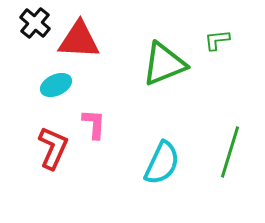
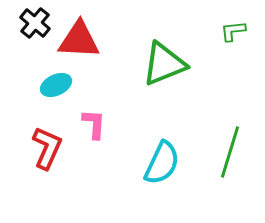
green L-shape: moved 16 px right, 9 px up
red L-shape: moved 6 px left
